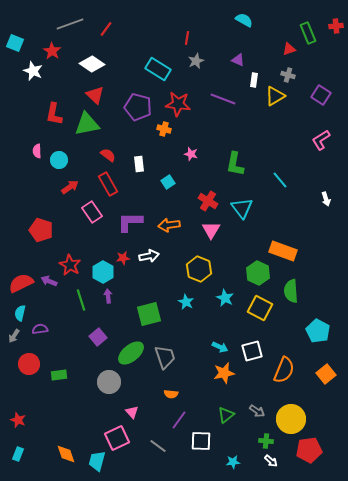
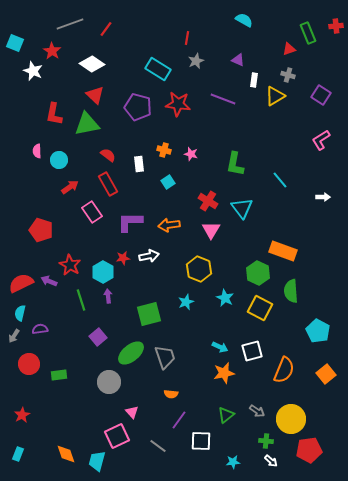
orange cross at (164, 129): moved 21 px down
white arrow at (326, 199): moved 3 px left, 2 px up; rotated 72 degrees counterclockwise
cyan star at (186, 302): rotated 21 degrees clockwise
red star at (18, 420): moved 4 px right, 5 px up; rotated 21 degrees clockwise
pink square at (117, 438): moved 2 px up
